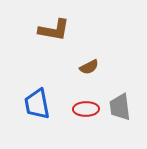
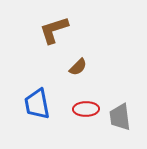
brown L-shape: rotated 152 degrees clockwise
brown semicircle: moved 11 px left; rotated 18 degrees counterclockwise
gray trapezoid: moved 10 px down
